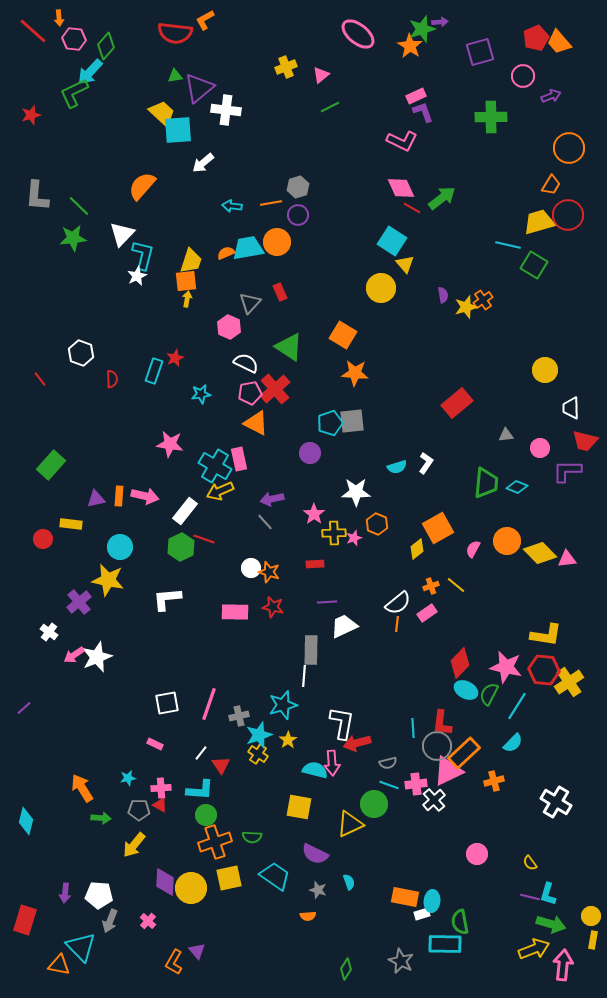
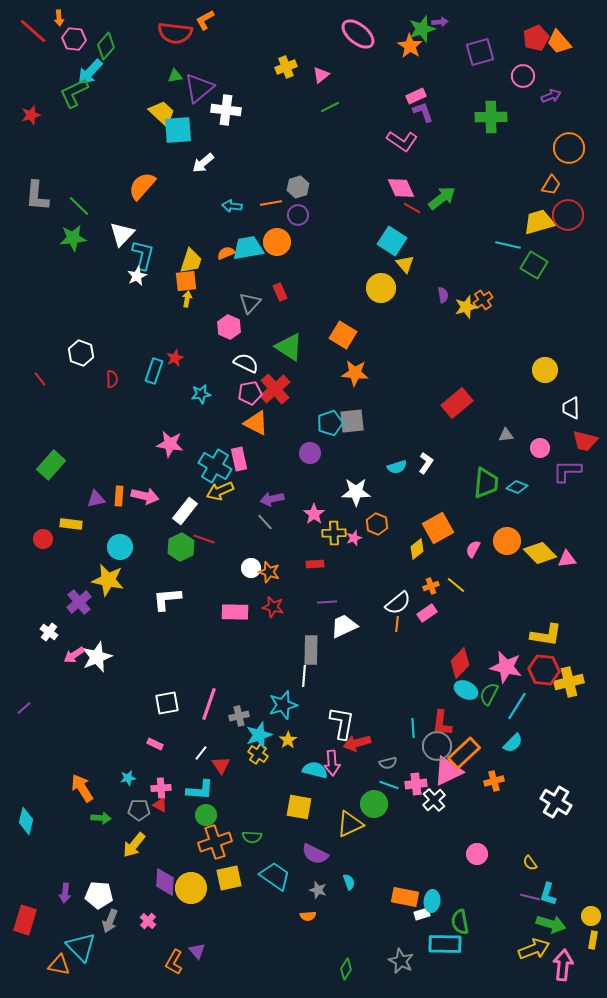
pink L-shape at (402, 141): rotated 8 degrees clockwise
yellow cross at (569, 682): rotated 20 degrees clockwise
